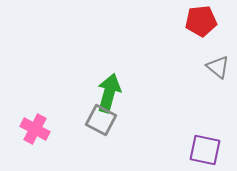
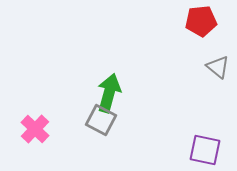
pink cross: rotated 16 degrees clockwise
